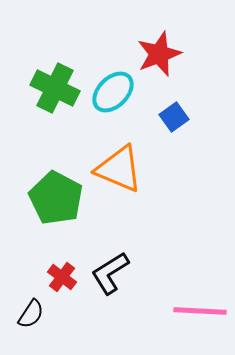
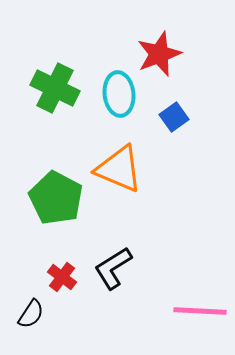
cyan ellipse: moved 6 px right, 2 px down; rotated 51 degrees counterclockwise
black L-shape: moved 3 px right, 5 px up
